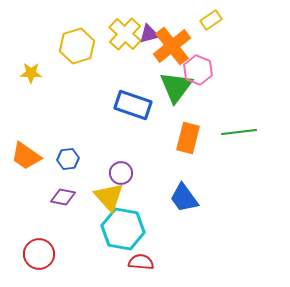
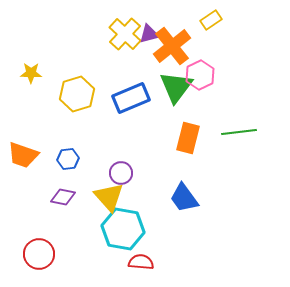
yellow hexagon: moved 48 px down
pink hexagon: moved 2 px right, 5 px down; rotated 12 degrees clockwise
blue rectangle: moved 2 px left, 7 px up; rotated 42 degrees counterclockwise
orange trapezoid: moved 3 px left, 1 px up; rotated 16 degrees counterclockwise
